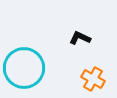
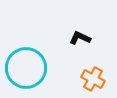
cyan circle: moved 2 px right
